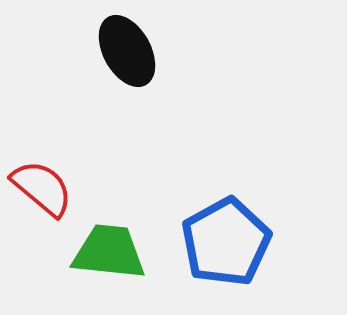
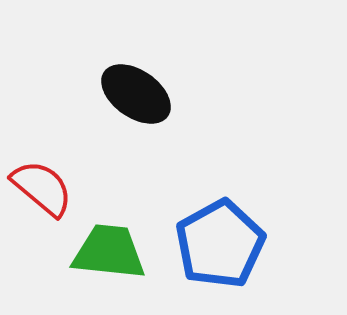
black ellipse: moved 9 px right, 43 px down; rotated 26 degrees counterclockwise
blue pentagon: moved 6 px left, 2 px down
